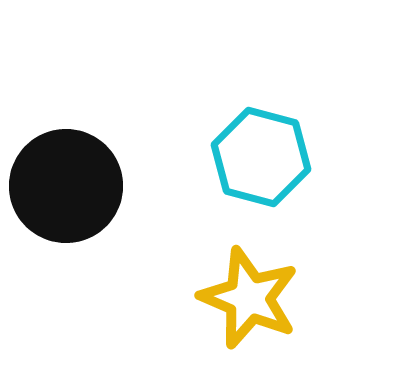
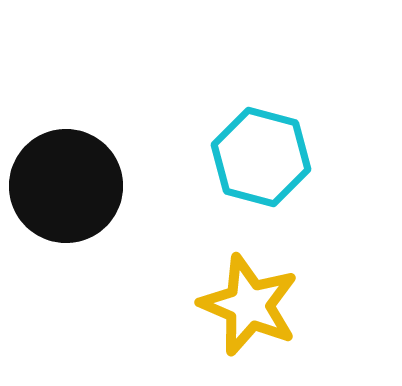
yellow star: moved 7 px down
